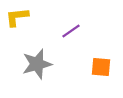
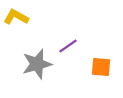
yellow L-shape: moved 1 px left; rotated 35 degrees clockwise
purple line: moved 3 px left, 15 px down
